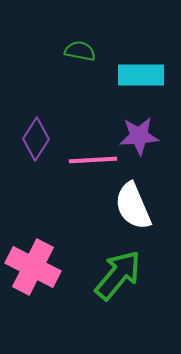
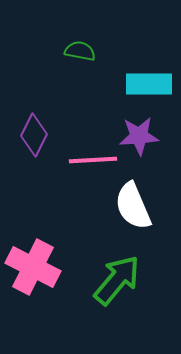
cyan rectangle: moved 8 px right, 9 px down
purple diamond: moved 2 px left, 4 px up; rotated 6 degrees counterclockwise
green arrow: moved 1 px left, 5 px down
